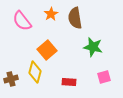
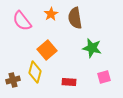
green star: moved 1 px left, 1 px down
brown cross: moved 2 px right, 1 px down
